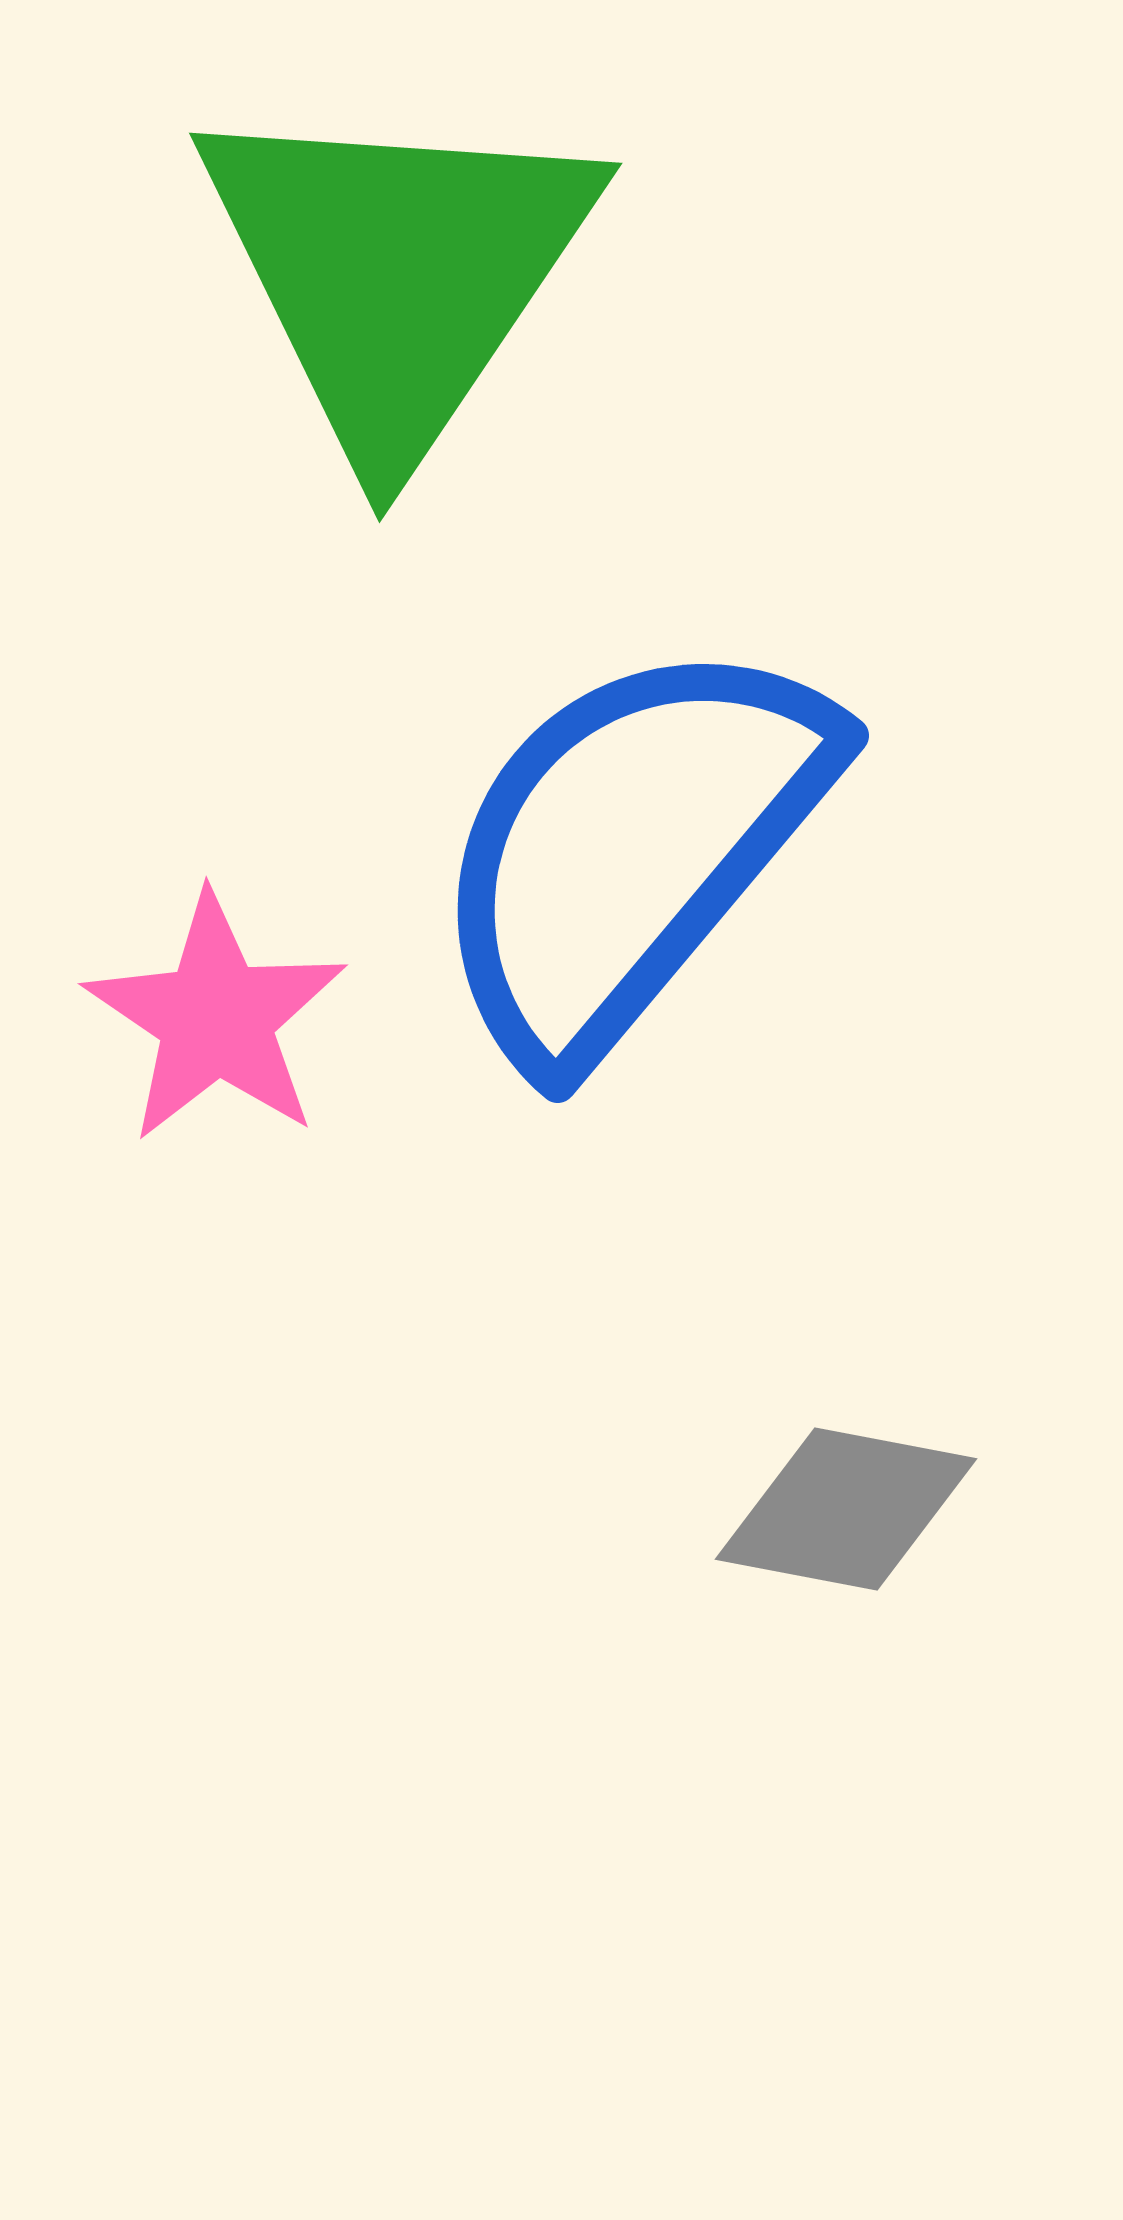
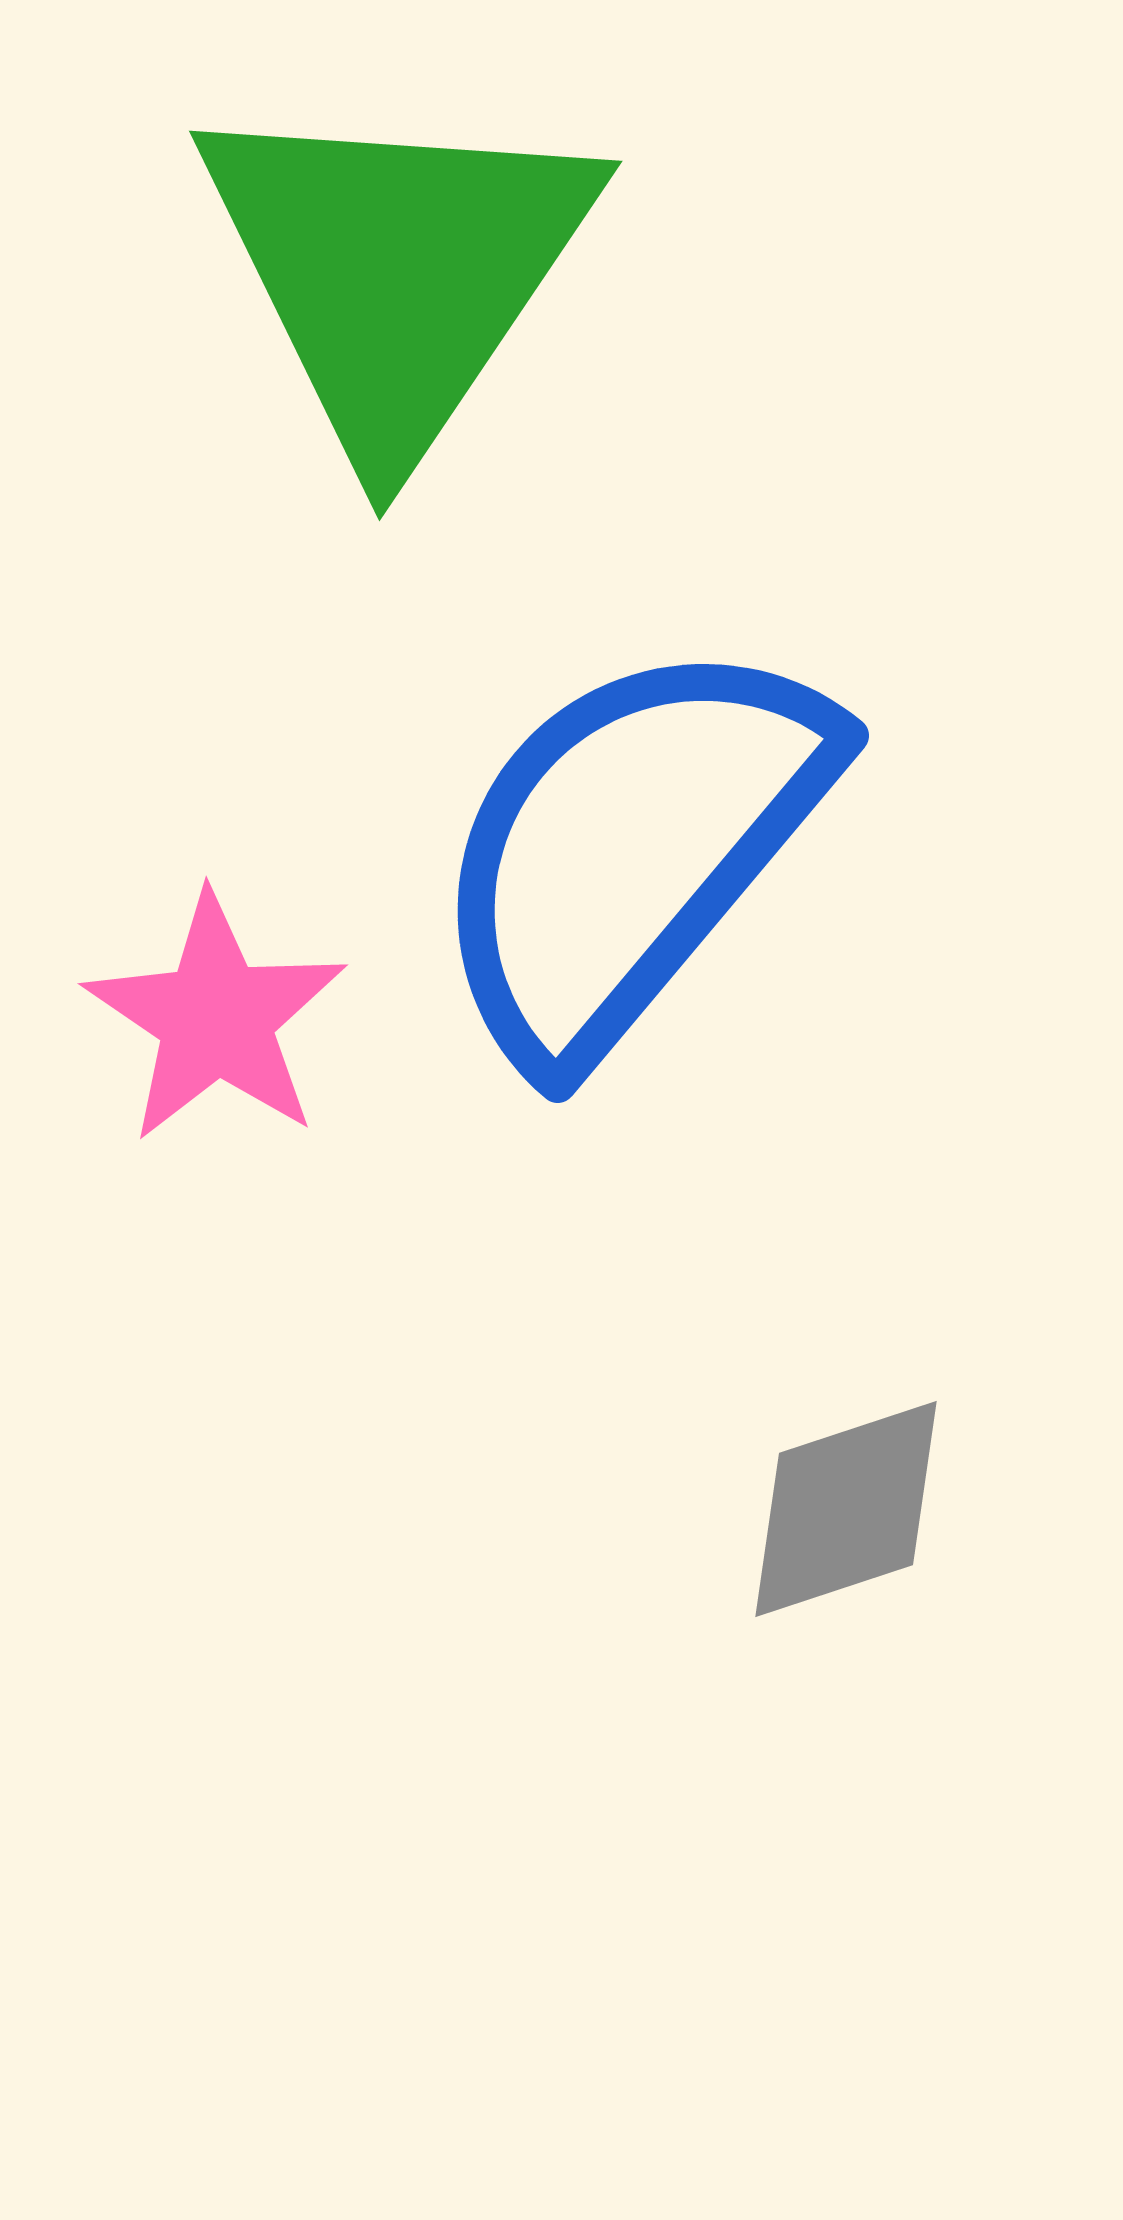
green triangle: moved 2 px up
gray diamond: rotated 29 degrees counterclockwise
